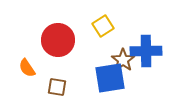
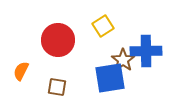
orange semicircle: moved 6 px left, 3 px down; rotated 60 degrees clockwise
